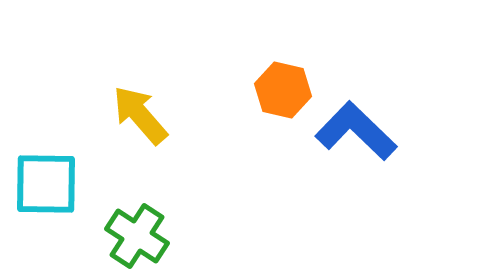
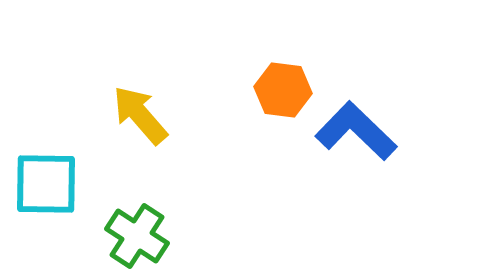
orange hexagon: rotated 6 degrees counterclockwise
